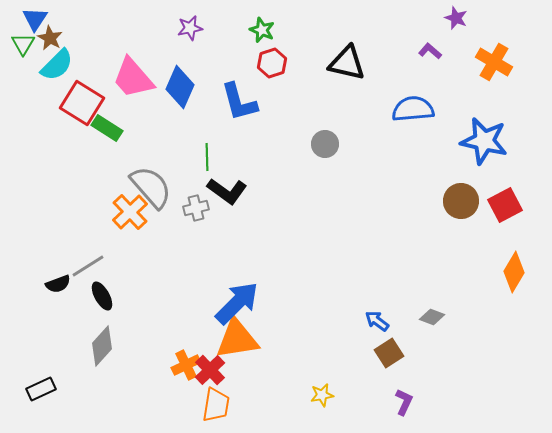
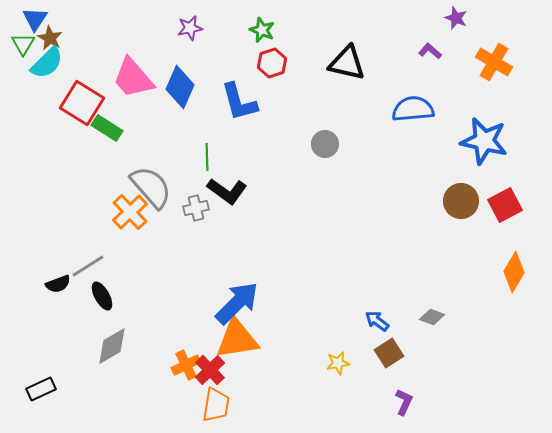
cyan semicircle at (57, 65): moved 10 px left, 2 px up
gray diamond at (102, 346): moved 10 px right; rotated 18 degrees clockwise
yellow star at (322, 395): moved 16 px right, 32 px up
